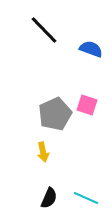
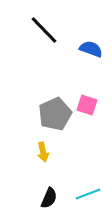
cyan line: moved 2 px right, 4 px up; rotated 45 degrees counterclockwise
